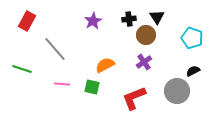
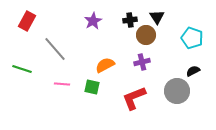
black cross: moved 1 px right, 1 px down
purple cross: moved 2 px left; rotated 21 degrees clockwise
